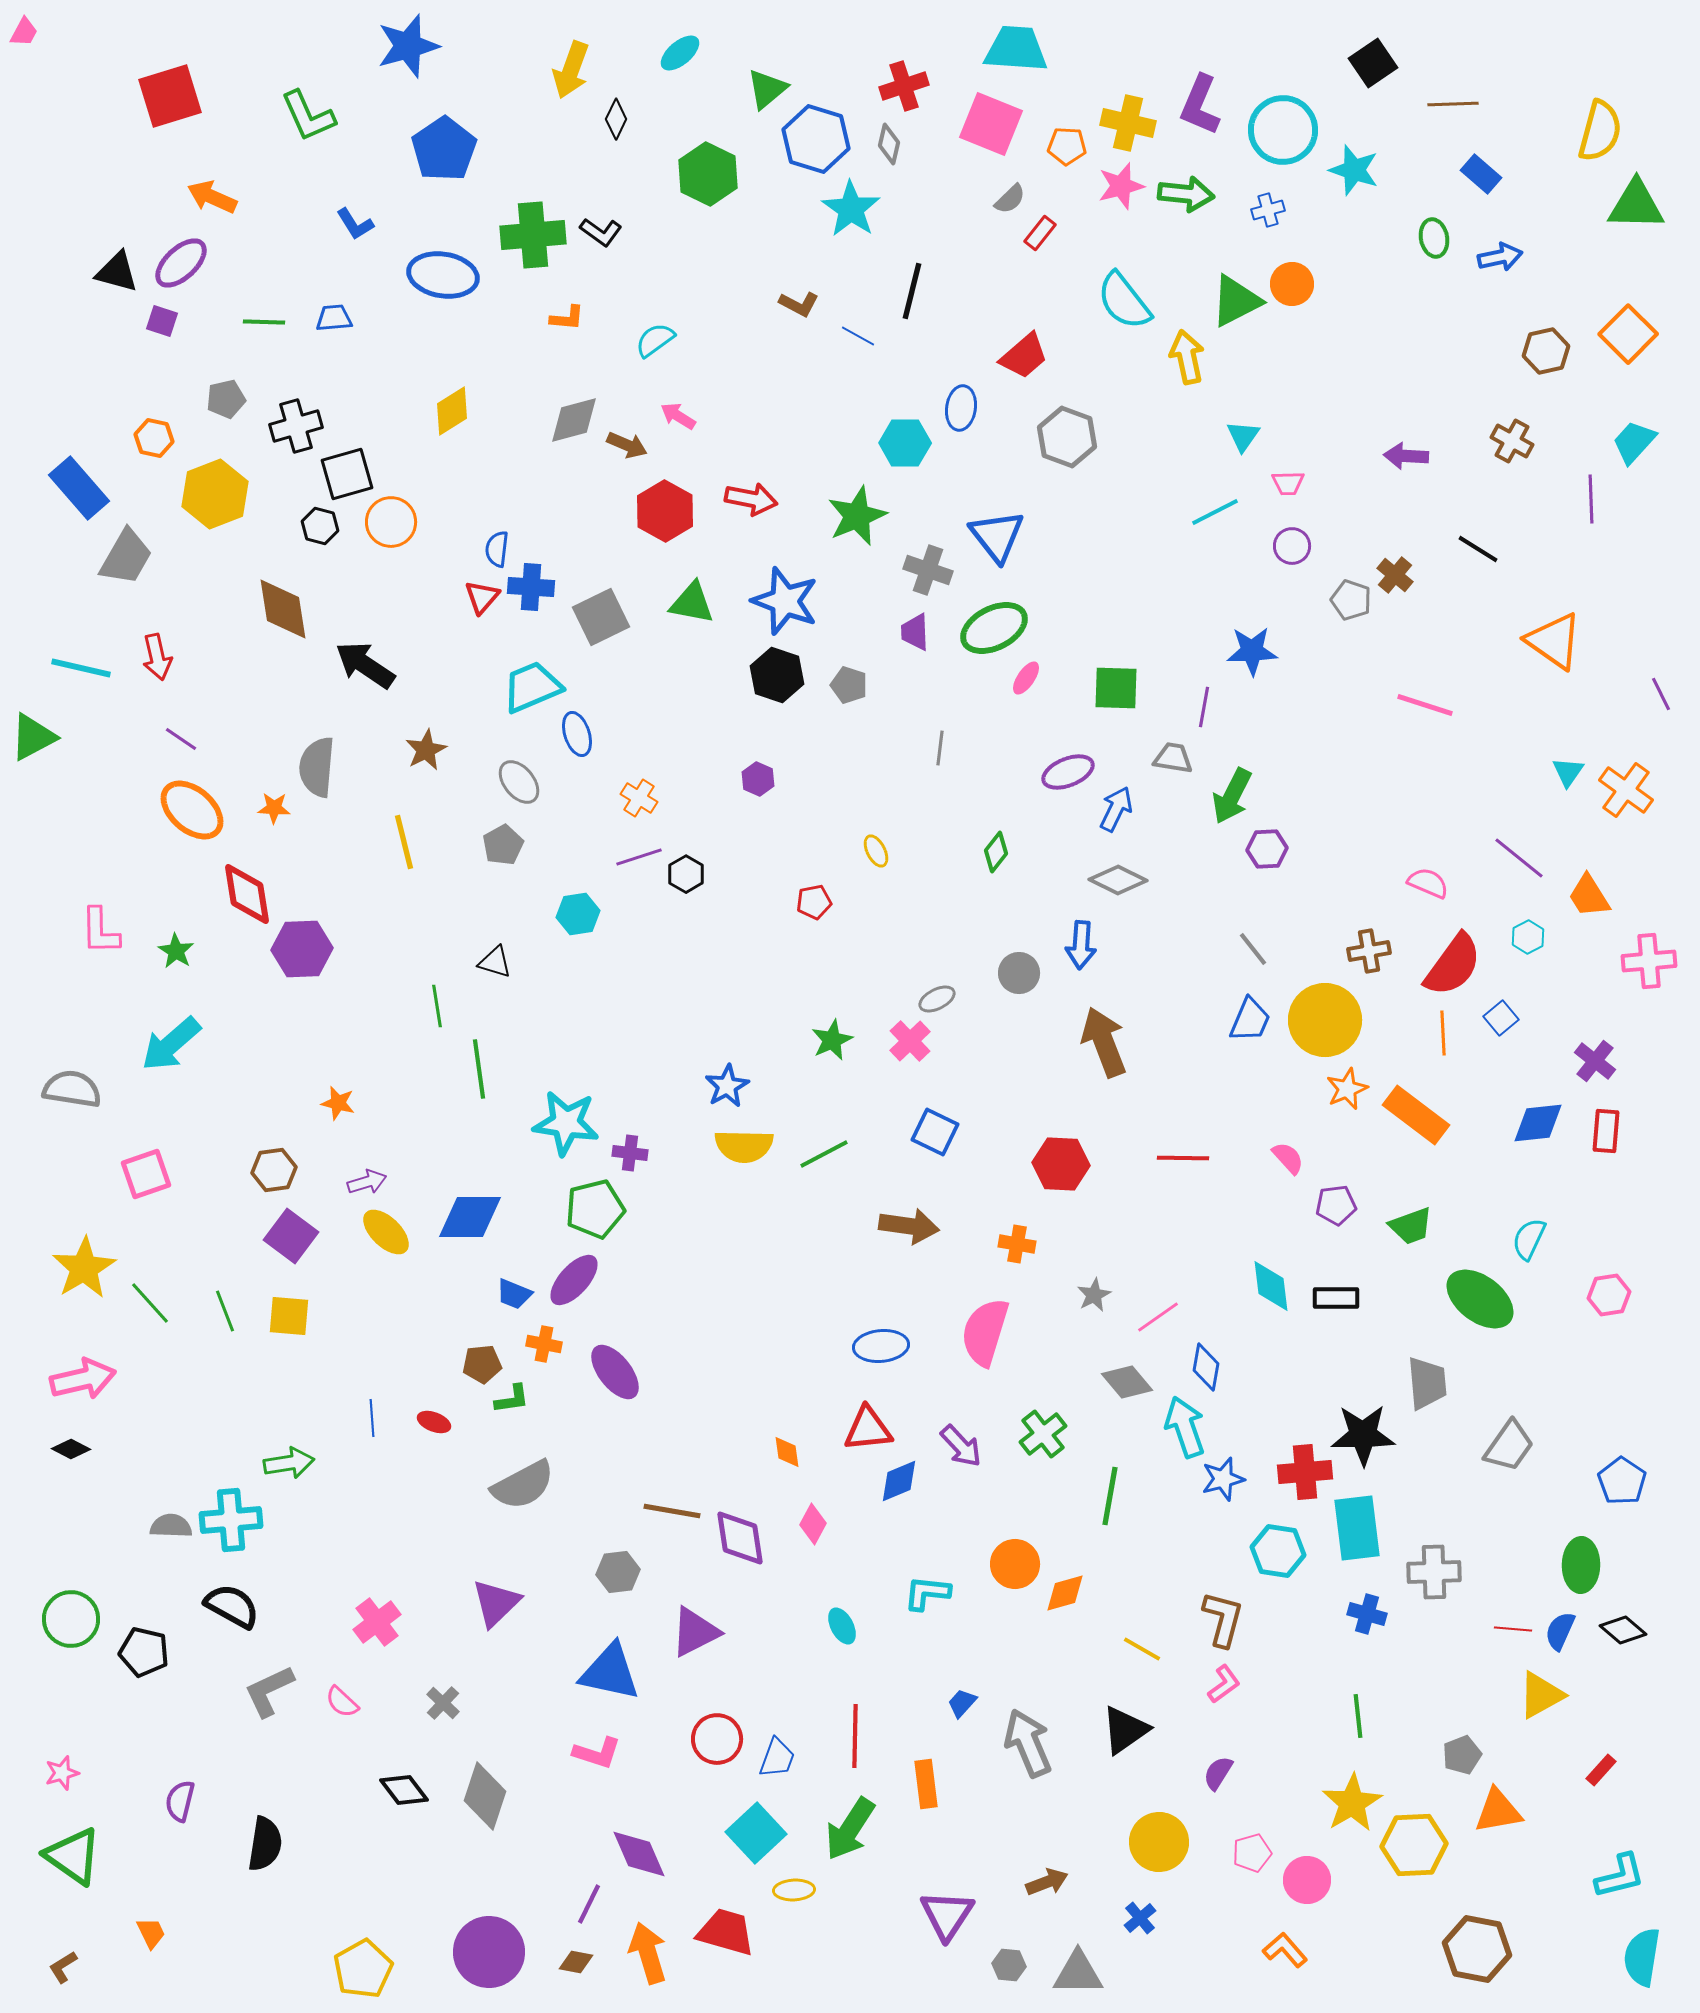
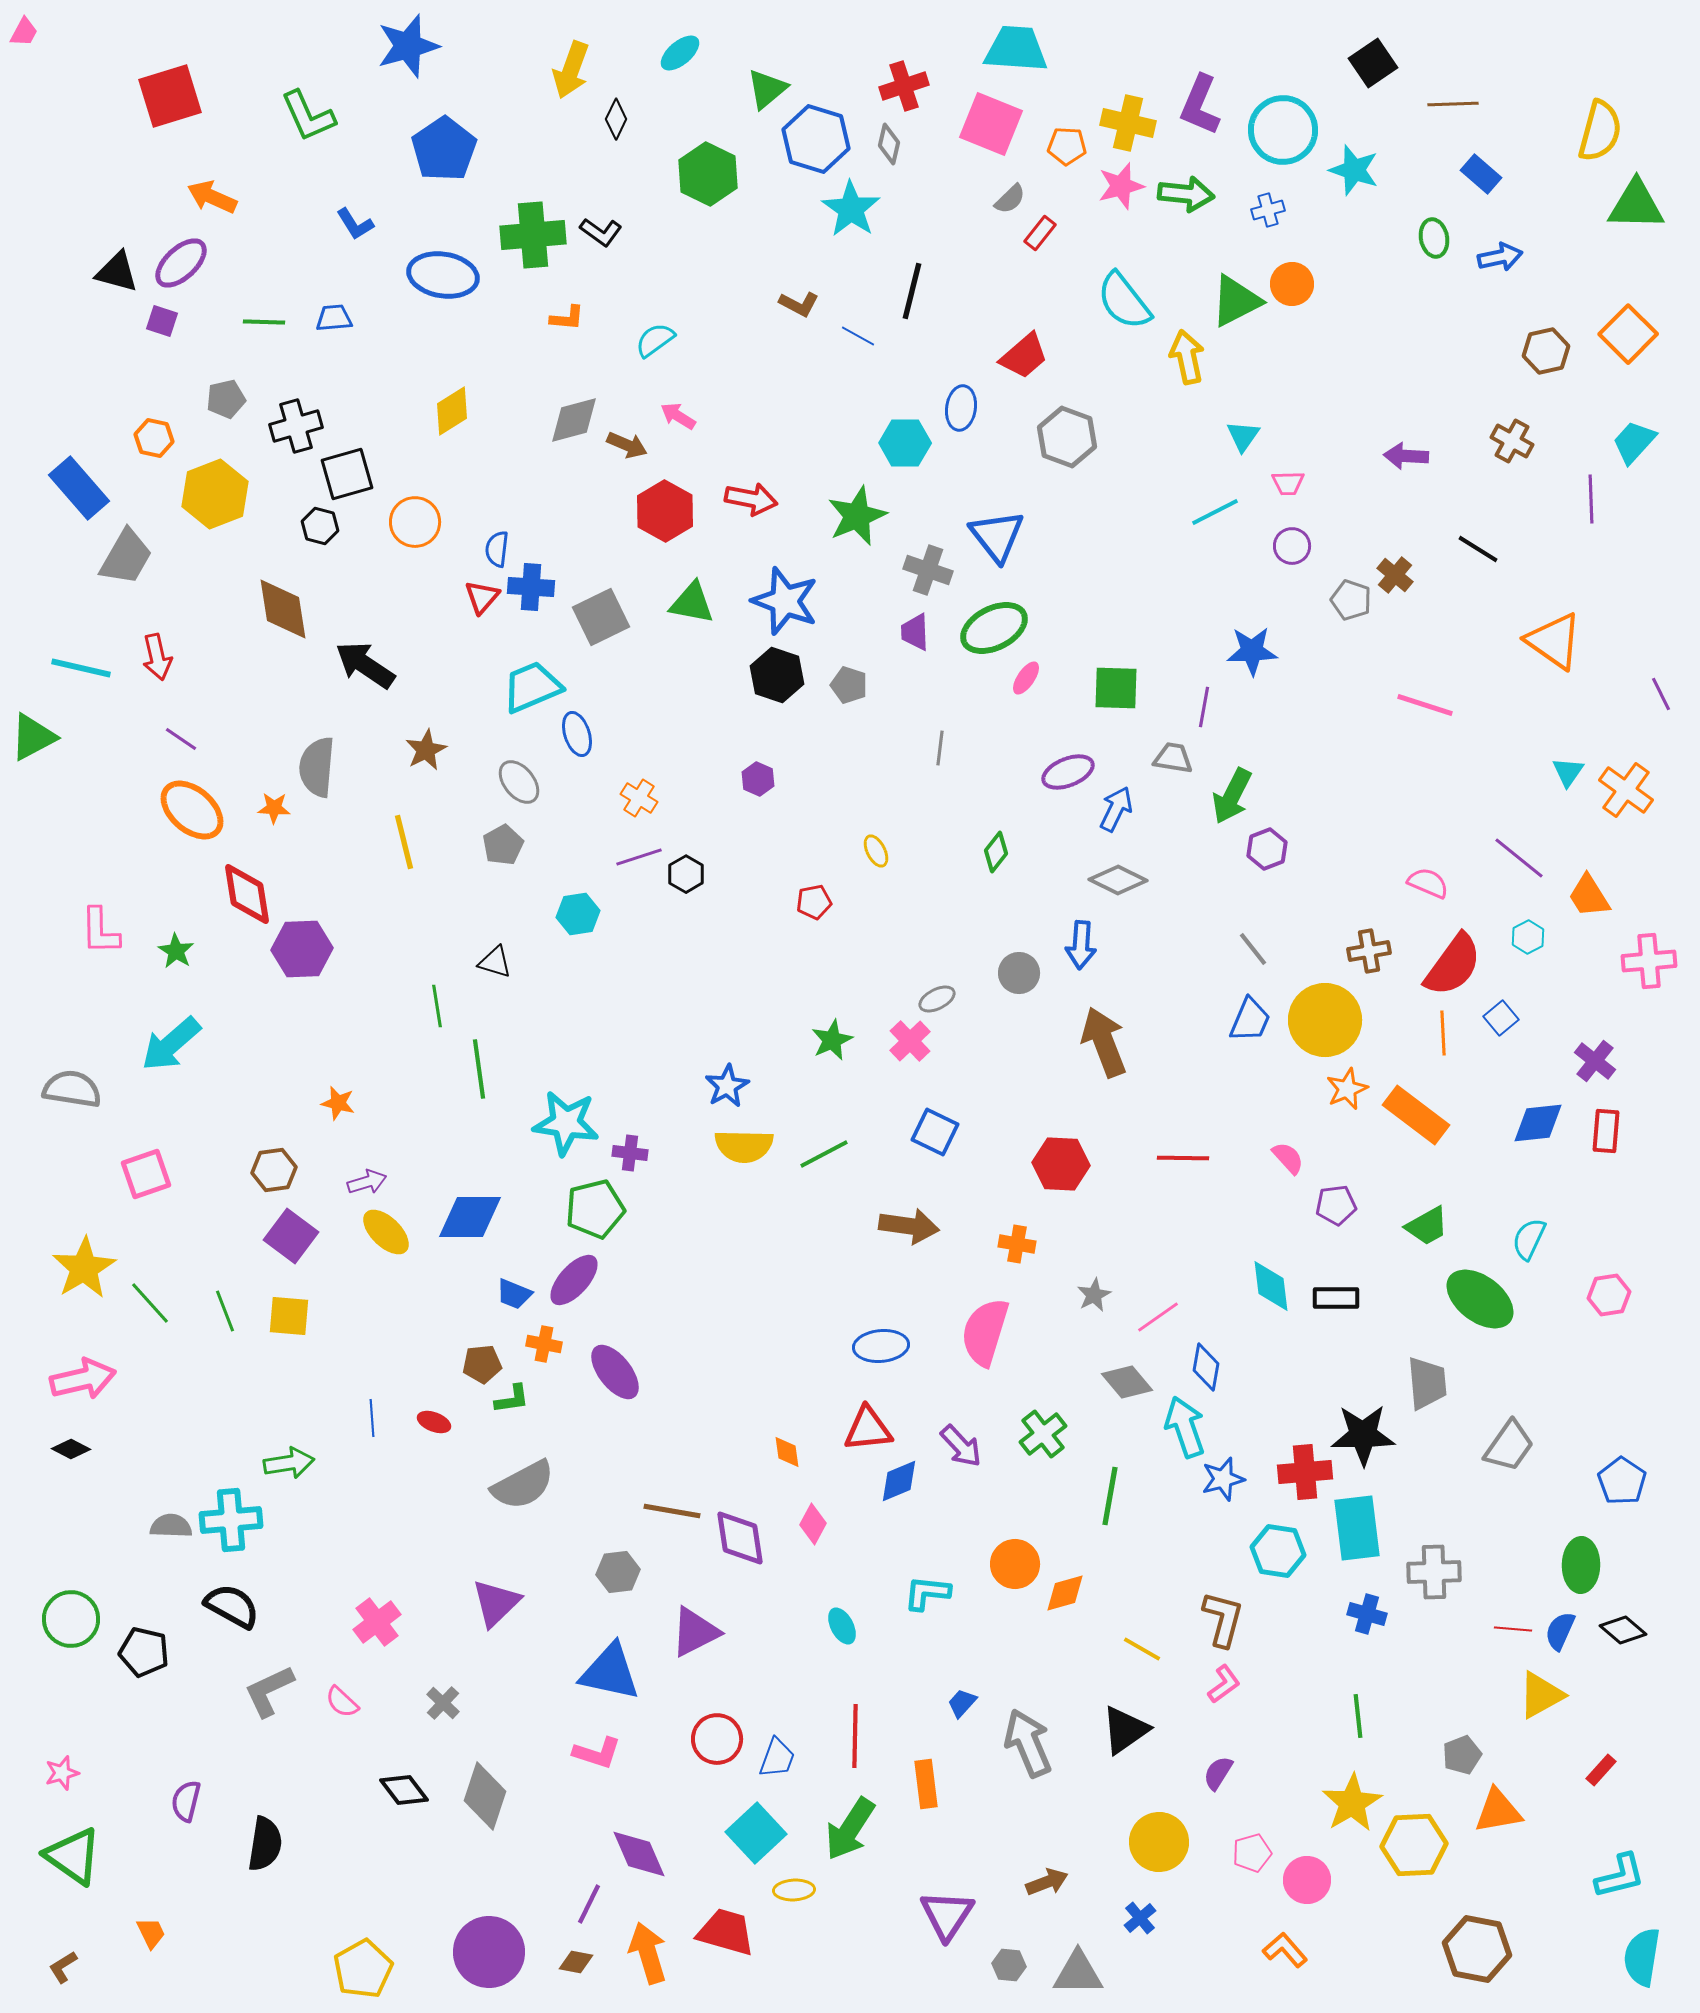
orange circle at (391, 522): moved 24 px right
purple hexagon at (1267, 849): rotated 18 degrees counterclockwise
green trapezoid at (1411, 1226): moved 16 px right; rotated 9 degrees counterclockwise
purple semicircle at (180, 1801): moved 6 px right
